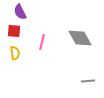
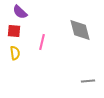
purple semicircle: rotated 21 degrees counterclockwise
gray diamond: moved 8 px up; rotated 15 degrees clockwise
